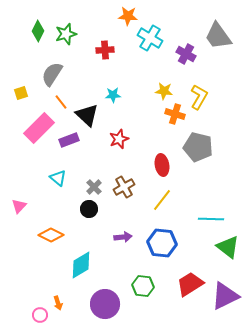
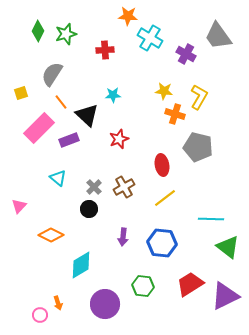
yellow line: moved 3 px right, 2 px up; rotated 15 degrees clockwise
purple arrow: rotated 102 degrees clockwise
